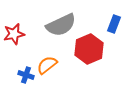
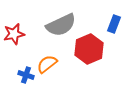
orange semicircle: moved 1 px up
